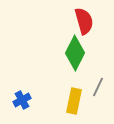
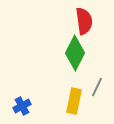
red semicircle: rotated 8 degrees clockwise
gray line: moved 1 px left
blue cross: moved 6 px down
